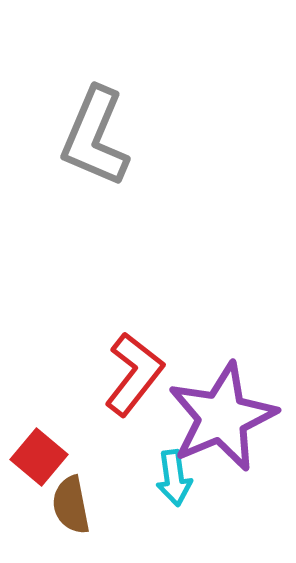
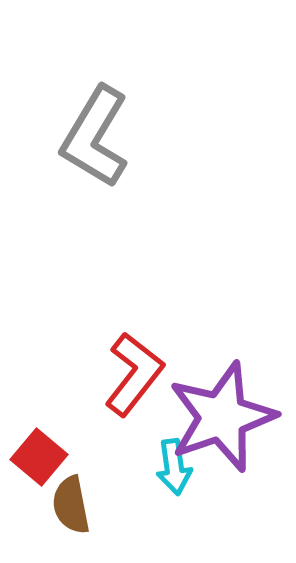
gray L-shape: rotated 8 degrees clockwise
purple star: rotated 4 degrees clockwise
cyan arrow: moved 11 px up
